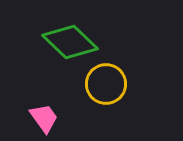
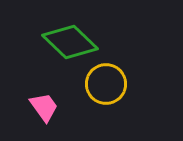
pink trapezoid: moved 11 px up
